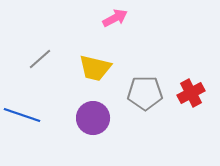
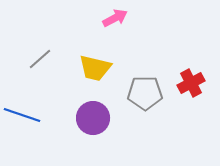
red cross: moved 10 px up
